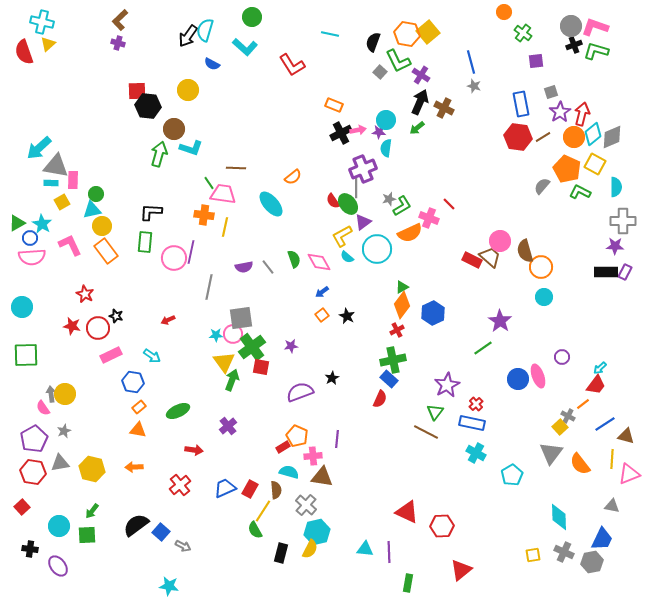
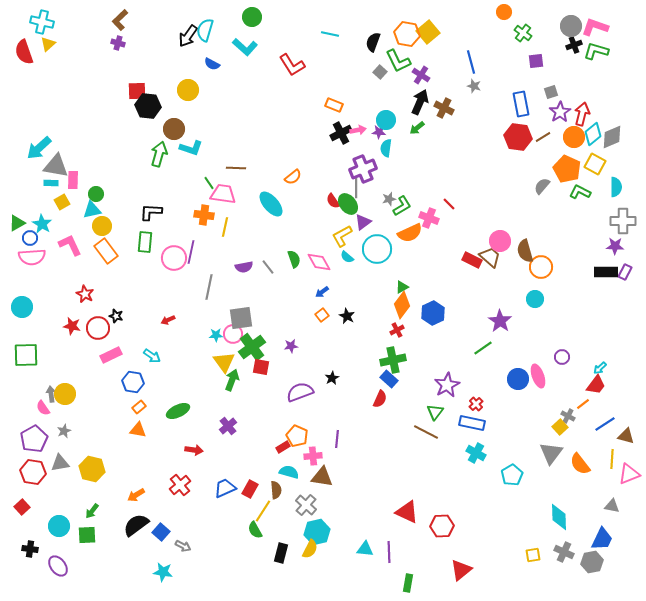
cyan circle at (544, 297): moved 9 px left, 2 px down
orange arrow at (134, 467): moved 2 px right, 28 px down; rotated 30 degrees counterclockwise
cyan star at (169, 586): moved 6 px left, 14 px up
